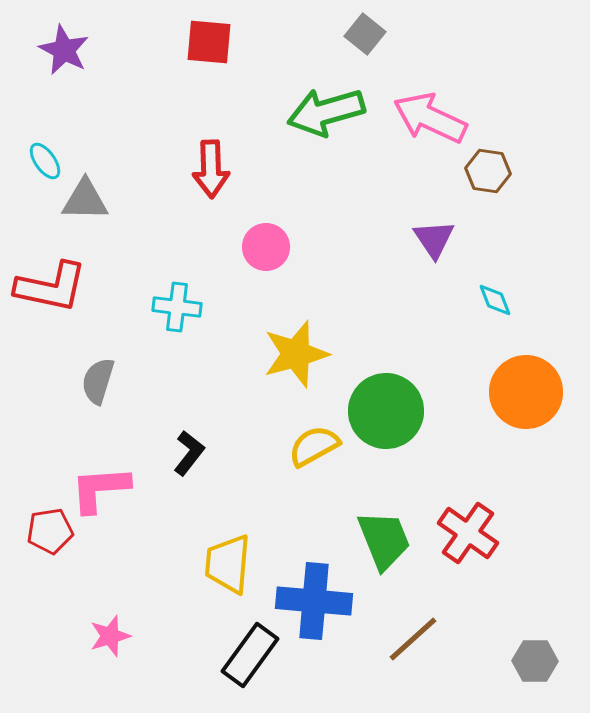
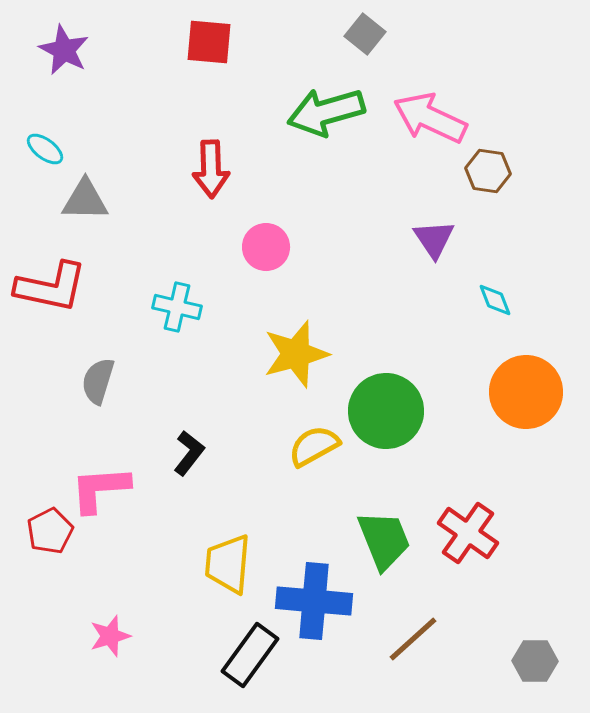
cyan ellipse: moved 12 px up; rotated 18 degrees counterclockwise
cyan cross: rotated 6 degrees clockwise
red pentagon: rotated 18 degrees counterclockwise
